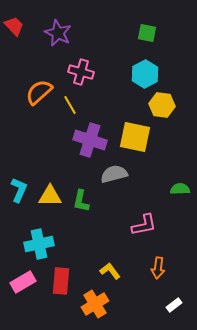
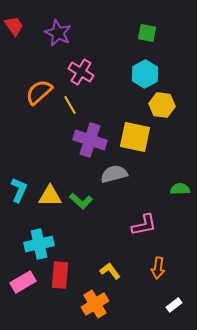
red trapezoid: rotated 10 degrees clockwise
pink cross: rotated 15 degrees clockwise
green L-shape: rotated 60 degrees counterclockwise
red rectangle: moved 1 px left, 6 px up
